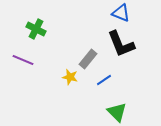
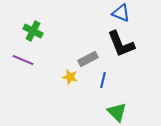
green cross: moved 3 px left, 2 px down
gray rectangle: rotated 24 degrees clockwise
blue line: moved 1 px left; rotated 42 degrees counterclockwise
